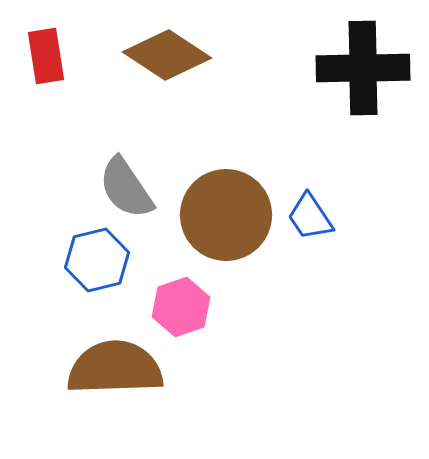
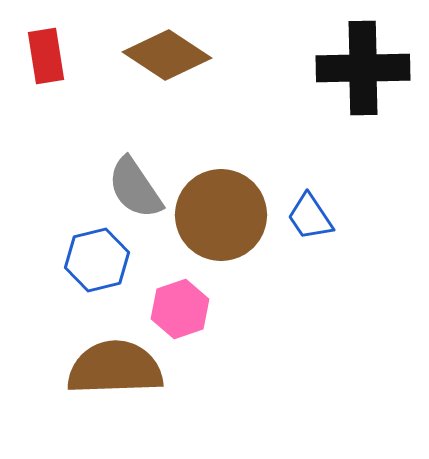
gray semicircle: moved 9 px right
brown circle: moved 5 px left
pink hexagon: moved 1 px left, 2 px down
